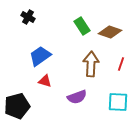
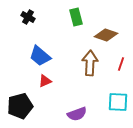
green rectangle: moved 6 px left, 9 px up; rotated 18 degrees clockwise
brown diamond: moved 4 px left, 3 px down
blue trapezoid: rotated 105 degrees counterclockwise
brown arrow: moved 1 px left, 1 px up
red triangle: rotated 40 degrees counterclockwise
purple semicircle: moved 17 px down
black pentagon: moved 3 px right
